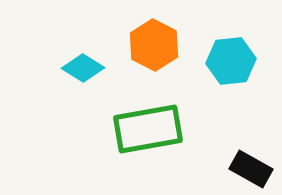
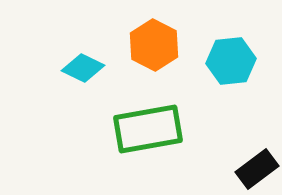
cyan diamond: rotated 6 degrees counterclockwise
black rectangle: moved 6 px right; rotated 66 degrees counterclockwise
